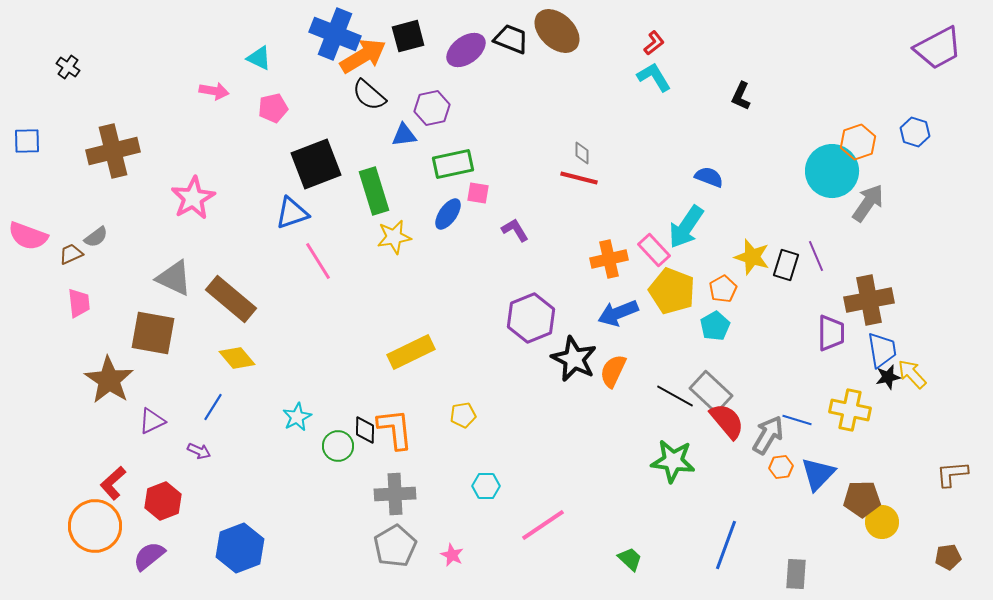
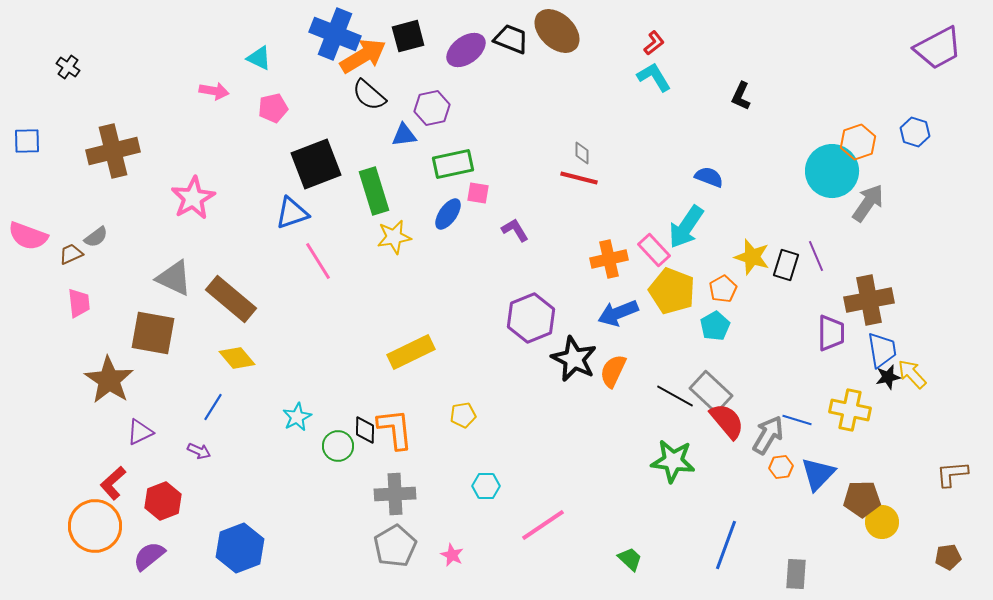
purple triangle at (152, 421): moved 12 px left, 11 px down
